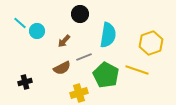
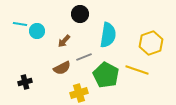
cyan line: moved 1 px down; rotated 32 degrees counterclockwise
